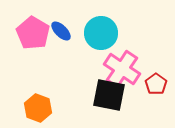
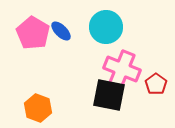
cyan circle: moved 5 px right, 6 px up
pink cross: rotated 12 degrees counterclockwise
